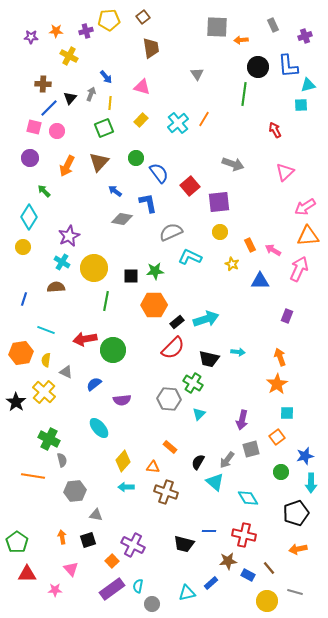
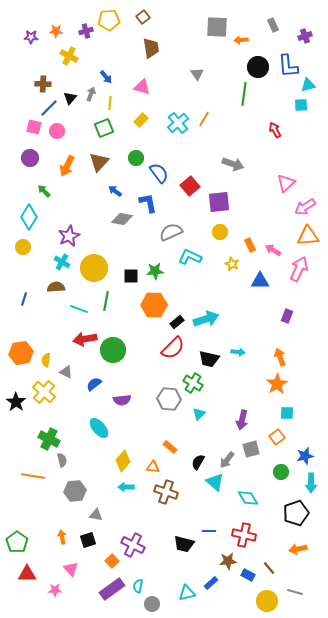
pink triangle at (285, 172): moved 1 px right, 11 px down
cyan line at (46, 330): moved 33 px right, 21 px up
